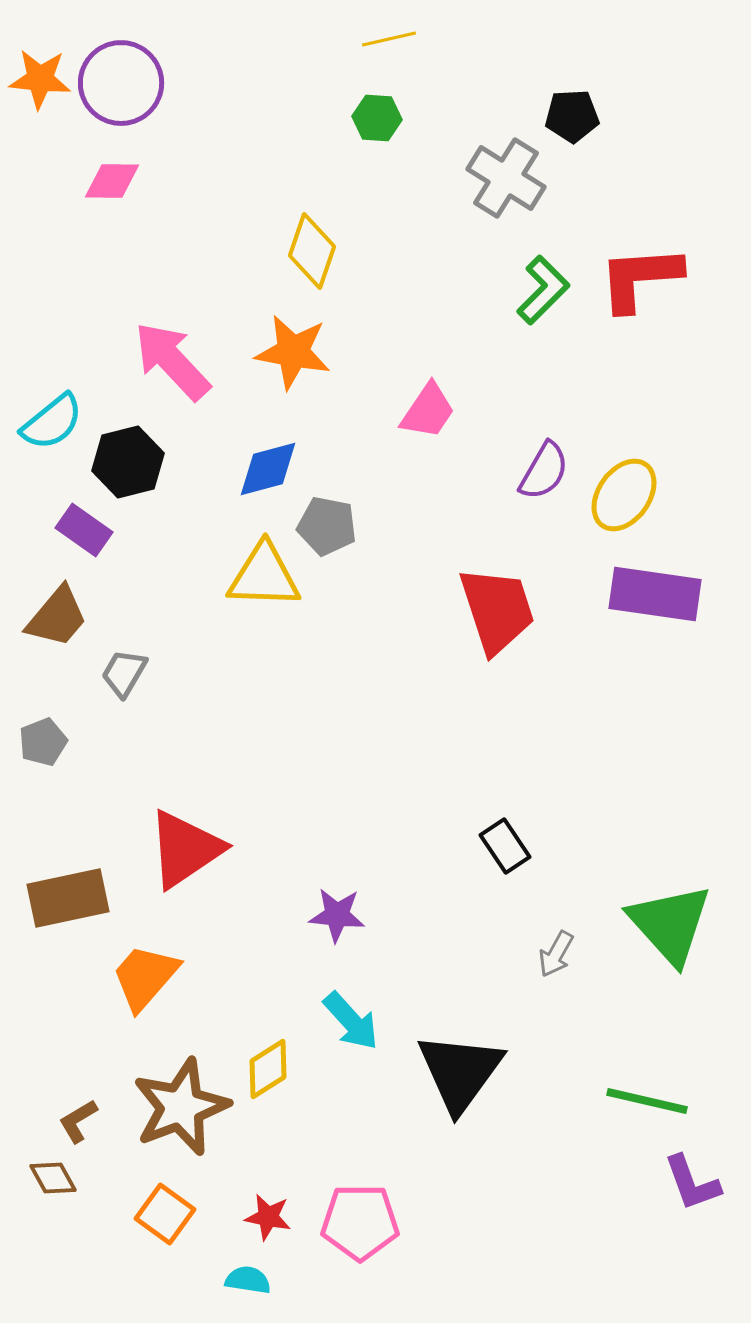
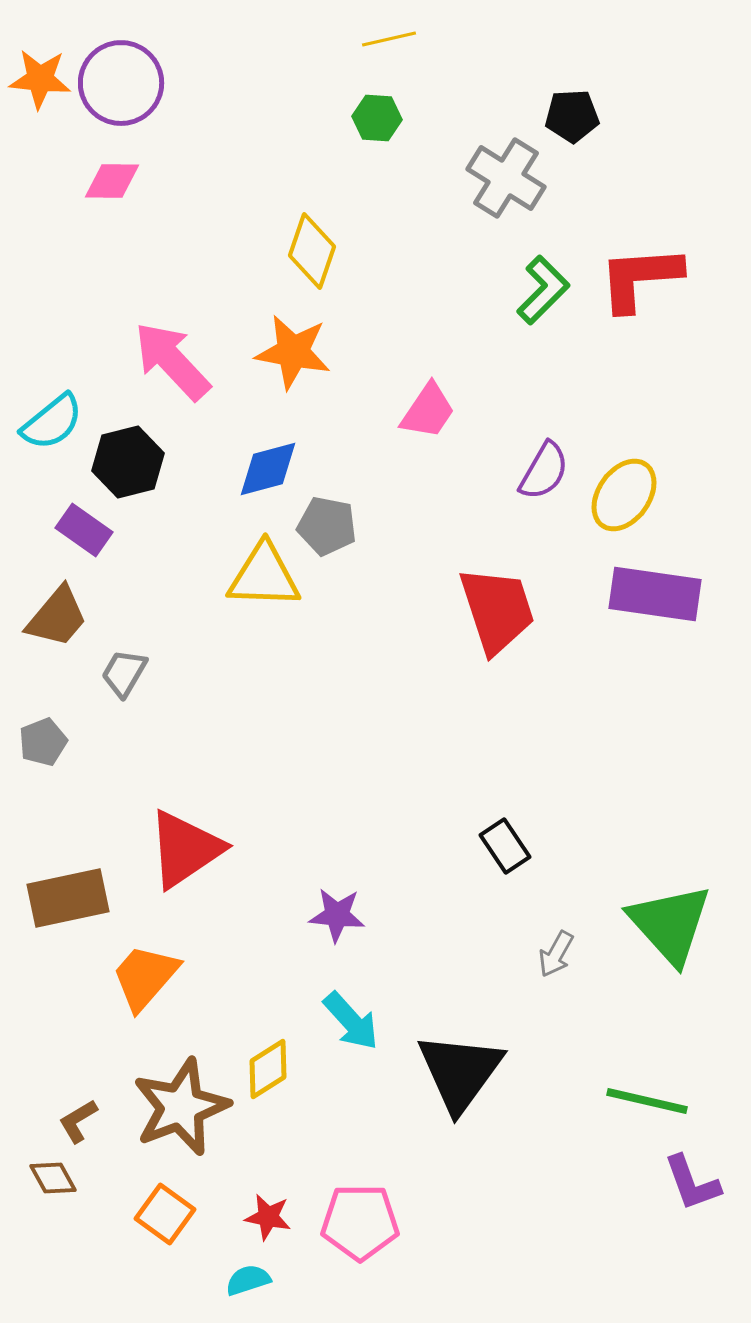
cyan semicircle at (248, 1280): rotated 27 degrees counterclockwise
